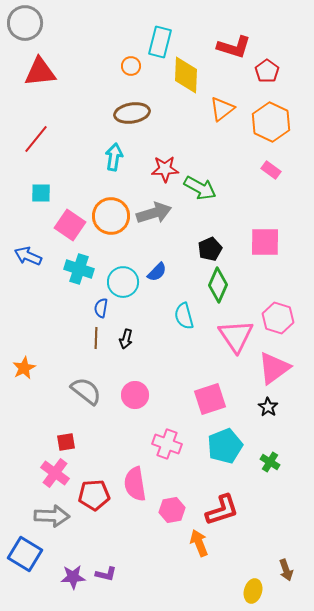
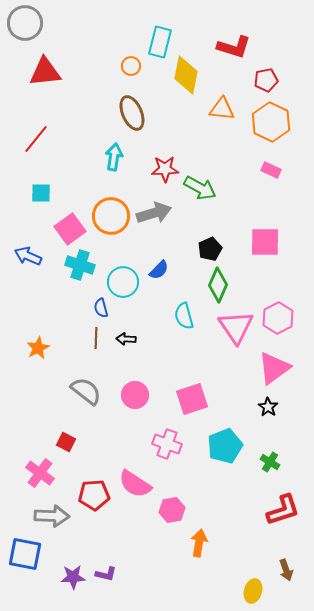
red pentagon at (267, 71): moved 1 px left, 9 px down; rotated 25 degrees clockwise
red triangle at (40, 72): moved 5 px right
yellow diamond at (186, 75): rotated 9 degrees clockwise
orange triangle at (222, 109): rotated 44 degrees clockwise
brown ellipse at (132, 113): rotated 76 degrees clockwise
pink rectangle at (271, 170): rotated 12 degrees counterclockwise
pink square at (70, 225): moved 4 px down; rotated 20 degrees clockwise
cyan cross at (79, 269): moved 1 px right, 4 px up
blue semicircle at (157, 272): moved 2 px right, 2 px up
blue semicircle at (101, 308): rotated 24 degrees counterclockwise
pink hexagon at (278, 318): rotated 16 degrees clockwise
pink triangle at (236, 336): moved 9 px up
black arrow at (126, 339): rotated 78 degrees clockwise
orange star at (24, 368): moved 14 px right, 20 px up
pink square at (210, 399): moved 18 px left
red square at (66, 442): rotated 36 degrees clockwise
pink cross at (55, 473): moved 15 px left
pink semicircle at (135, 484): rotated 48 degrees counterclockwise
red L-shape at (222, 510): moved 61 px right
orange arrow at (199, 543): rotated 32 degrees clockwise
blue square at (25, 554): rotated 20 degrees counterclockwise
